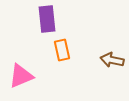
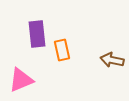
purple rectangle: moved 10 px left, 15 px down
pink triangle: moved 4 px down
